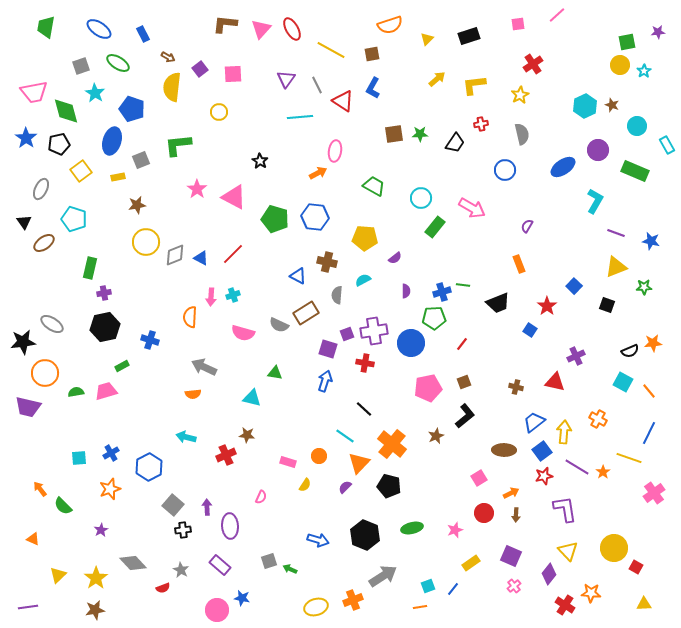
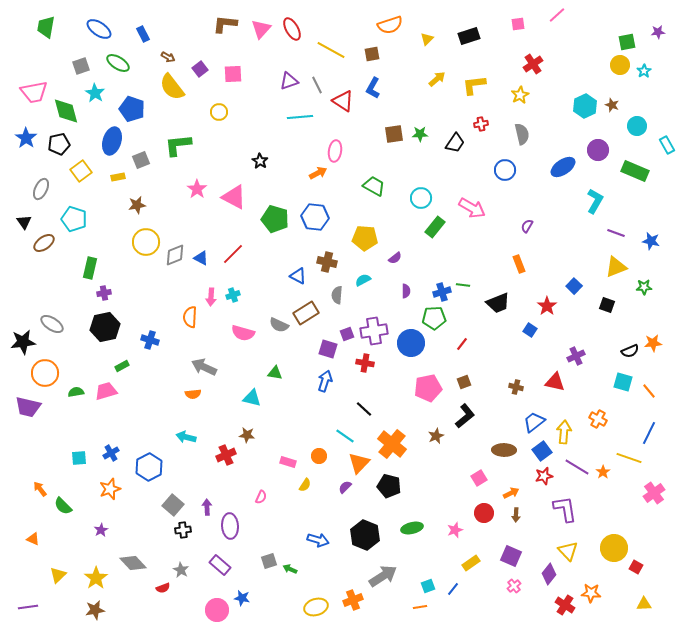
purple triangle at (286, 79): moved 3 px right, 2 px down; rotated 36 degrees clockwise
yellow semicircle at (172, 87): rotated 44 degrees counterclockwise
cyan square at (623, 382): rotated 12 degrees counterclockwise
